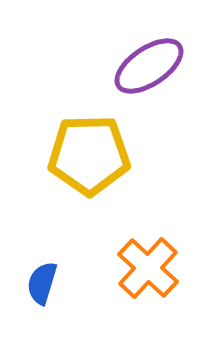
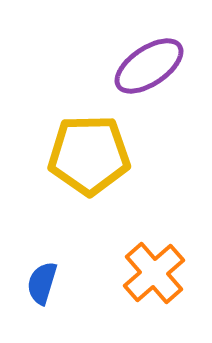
orange cross: moved 6 px right, 5 px down; rotated 6 degrees clockwise
